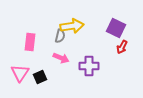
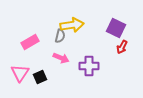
yellow arrow: moved 1 px up
pink rectangle: rotated 54 degrees clockwise
